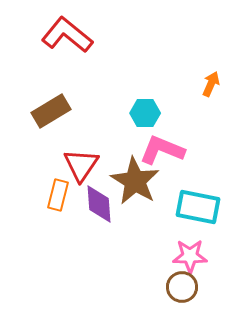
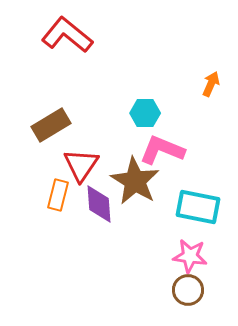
brown rectangle: moved 14 px down
pink star: rotated 8 degrees clockwise
brown circle: moved 6 px right, 3 px down
